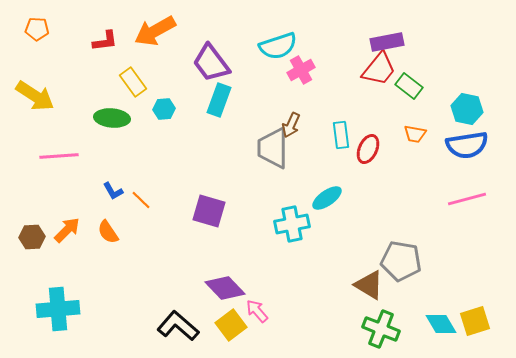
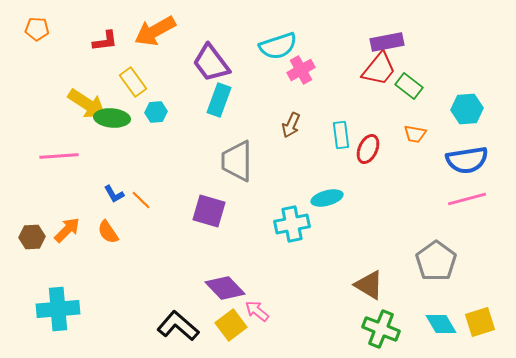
yellow arrow at (35, 96): moved 52 px right, 8 px down
cyan hexagon at (164, 109): moved 8 px left, 3 px down
cyan hexagon at (467, 109): rotated 16 degrees counterclockwise
blue semicircle at (467, 145): moved 15 px down
gray trapezoid at (273, 148): moved 36 px left, 13 px down
blue L-shape at (113, 191): moved 1 px right, 3 px down
cyan ellipse at (327, 198): rotated 20 degrees clockwise
gray pentagon at (401, 261): moved 35 px right; rotated 27 degrees clockwise
pink arrow at (257, 311): rotated 10 degrees counterclockwise
yellow square at (475, 321): moved 5 px right, 1 px down
